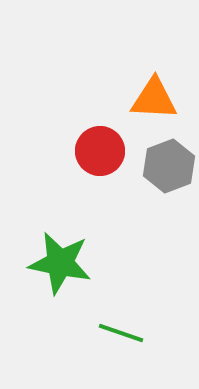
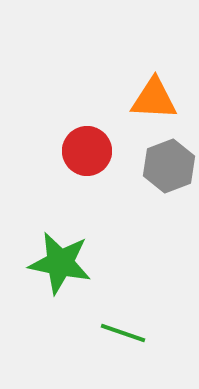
red circle: moved 13 px left
green line: moved 2 px right
